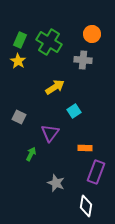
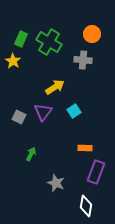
green rectangle: moved 1 px right, 1 px up
yellow star: moved 5 px left
purple triangle: moved 7 px left, 21 px up
